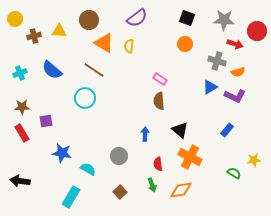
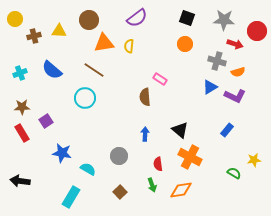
orange triangle: rotated 40 degrees counterclockwise
brown semicircle: moved 14 px left, 4 px up
purple square: rotated 24 degrees counterclockwise
